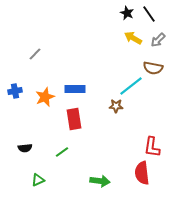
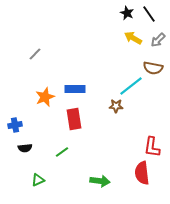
blue cross: moved 34 px down
